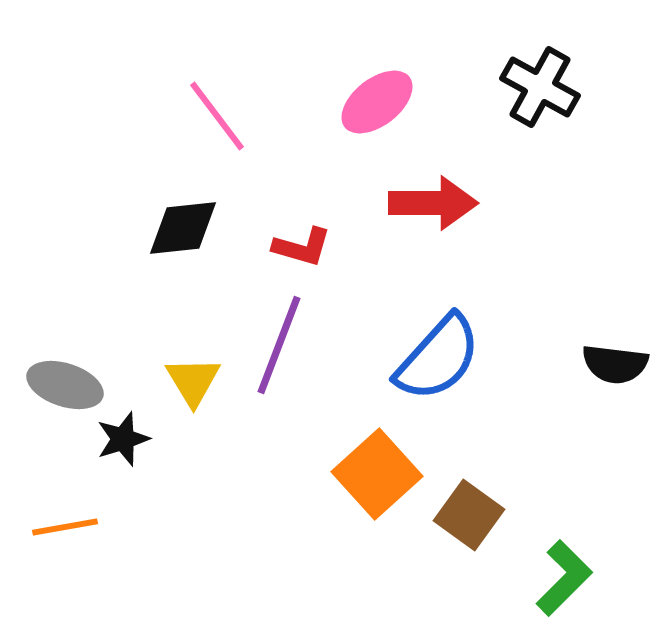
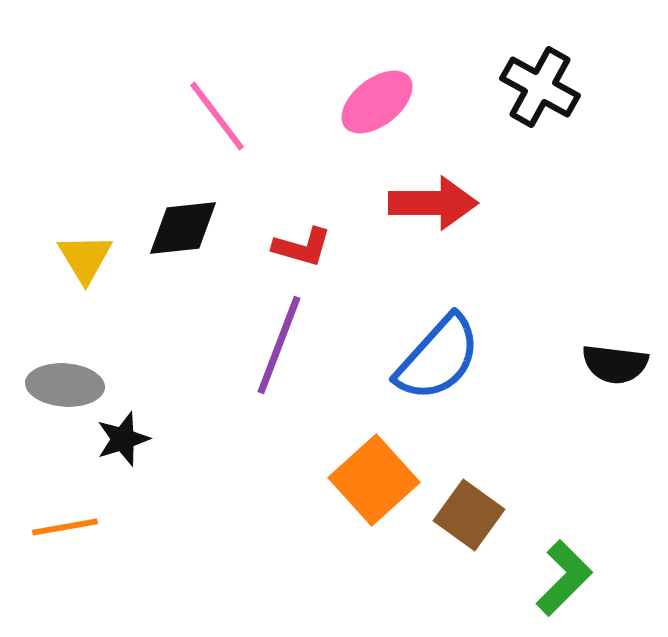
yellow triangle: moved 108 px left, 123 px up
gray ellipse: rotated 14 degrees counterclockwise
orange square: moved 3 px left, 6 px down
